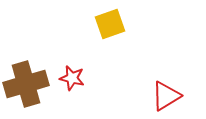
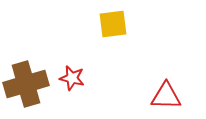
yellow square: moved 3 px right; rotated 12 degrees clockwise
red triangle: rotated 32 degrees clockwise
